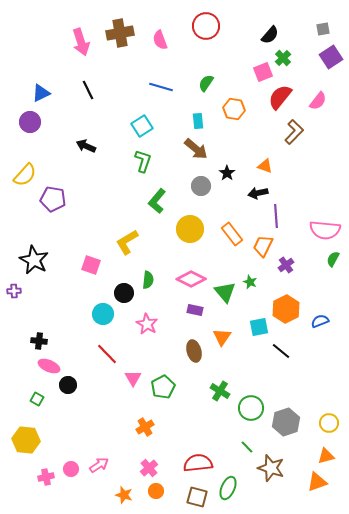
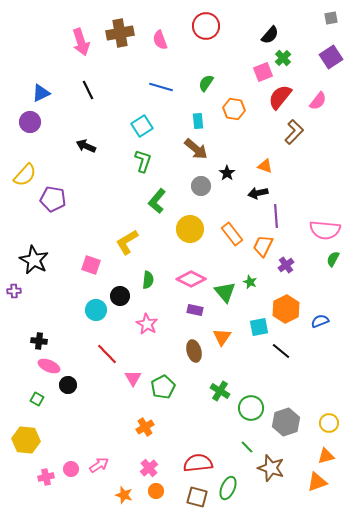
gray square at (323, 29): moved 8 px right, 11 px up
black circle at (124, 293): moved 4 px left, 3 px down
cyan circle at (103, 314): moved 7 px left, 4 px up
